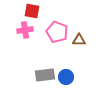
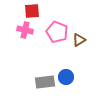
red square: rotated 14 degrees counterclockwise
pink cross: rotated 21 degrees clockwise
brown triangle: rotated 32 degrees counterclockwise
gray rectangle: moved 7 px down
